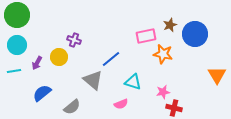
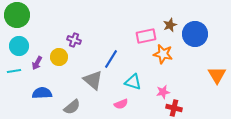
cyan circle: moved 2 px right, 1 px down
blue line: rotated 18 degrees counterclockwise
blue semicircle: rotated 36 degrees clockwise
